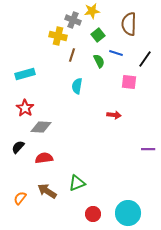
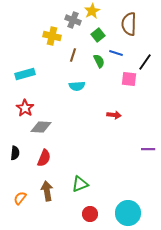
yellow star: rotated 21 degrees counterclockwise
yellow cross: moved 6 px left
brown line: moved 1 px right
black line: moved 3 px down
pink square: moved 3 px up
cyan semicircle: rotated 105 degrees counterclockwise
black semicircle: moved 3 px left, 6 px down; rotated 144 degrees clockwise
red semicircle: rotated 120 degrees clockwise
green triangle: moved 3 px right, 1 px down
brown arrow: rotated 48 degrees clockwise
red circle: moved 3 px left
